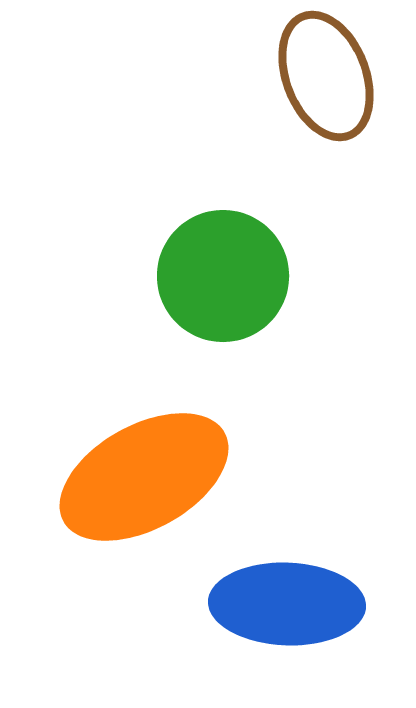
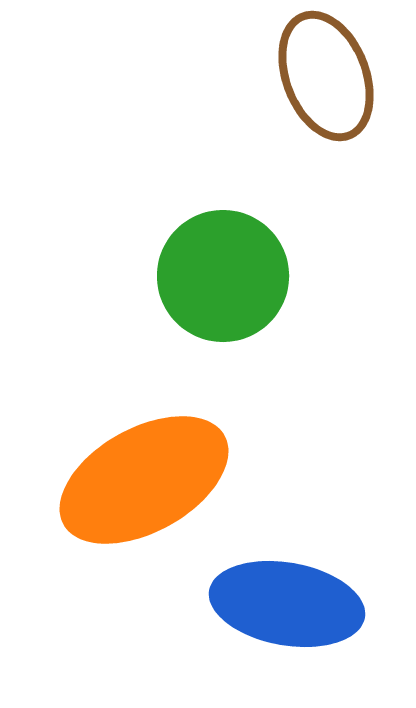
orange ellipse: moved 3 px down
blue ellipse: rotated 8 degrees clockwise
